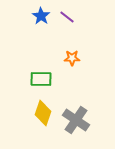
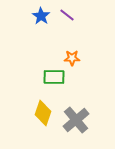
purple line: moved 2 px up
green rectangle: moved 13 px right, 2 px up
gray cross: rotated 16 degrees clockwise
